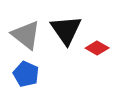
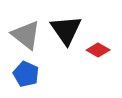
red diamond: moved 1 px right, 2 px down
